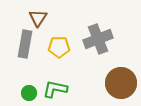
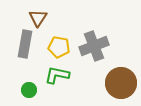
gray cross: moved 4 px left, 7 px down
yellow pentagon: rotated 10 degrees clockwise
green L-shape: moved 2 px right, 14 px up
green circle: moved 3 px up
